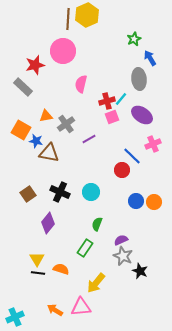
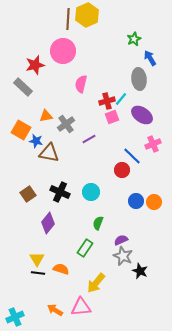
green semicircle: moved 1 px right, 1 px up
